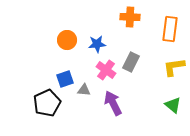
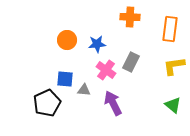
yellow L-shape: moved 1 px up
blue square: rotated 24 degrees clockwise
